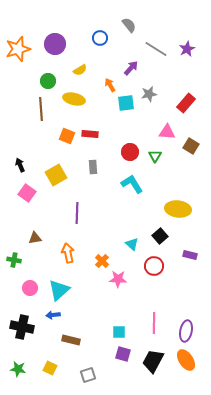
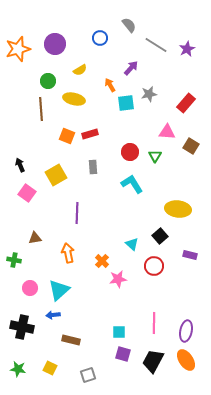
gray line at (156, 49): moved 4 px up
red rectangle at (90, 134): rotated 21 degrees counterclockwise
pink star at (118, 279): rotated 12 degrees counterclockwise
